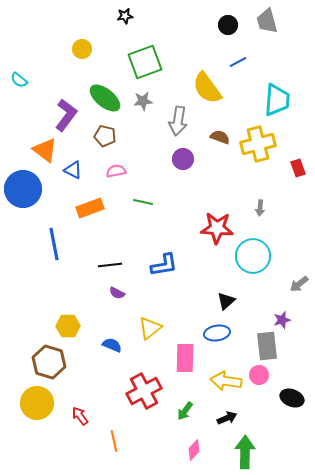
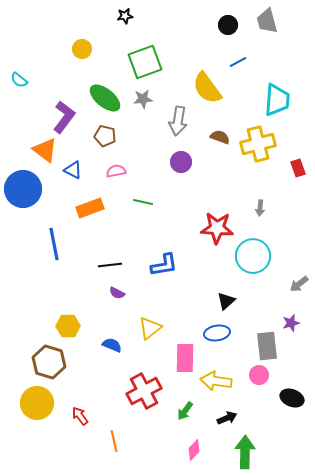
gray star at (143, 101): moved 2 px up
purple L-shape at (66, 115): moved 2 px left, 2 px down
purple circle at (183, 159): moved 2 px left, 3 px down
purple star at (282, 320): moved 9 px right, 3 px down
yellow arrow at (226, 381): moved 10 px left
